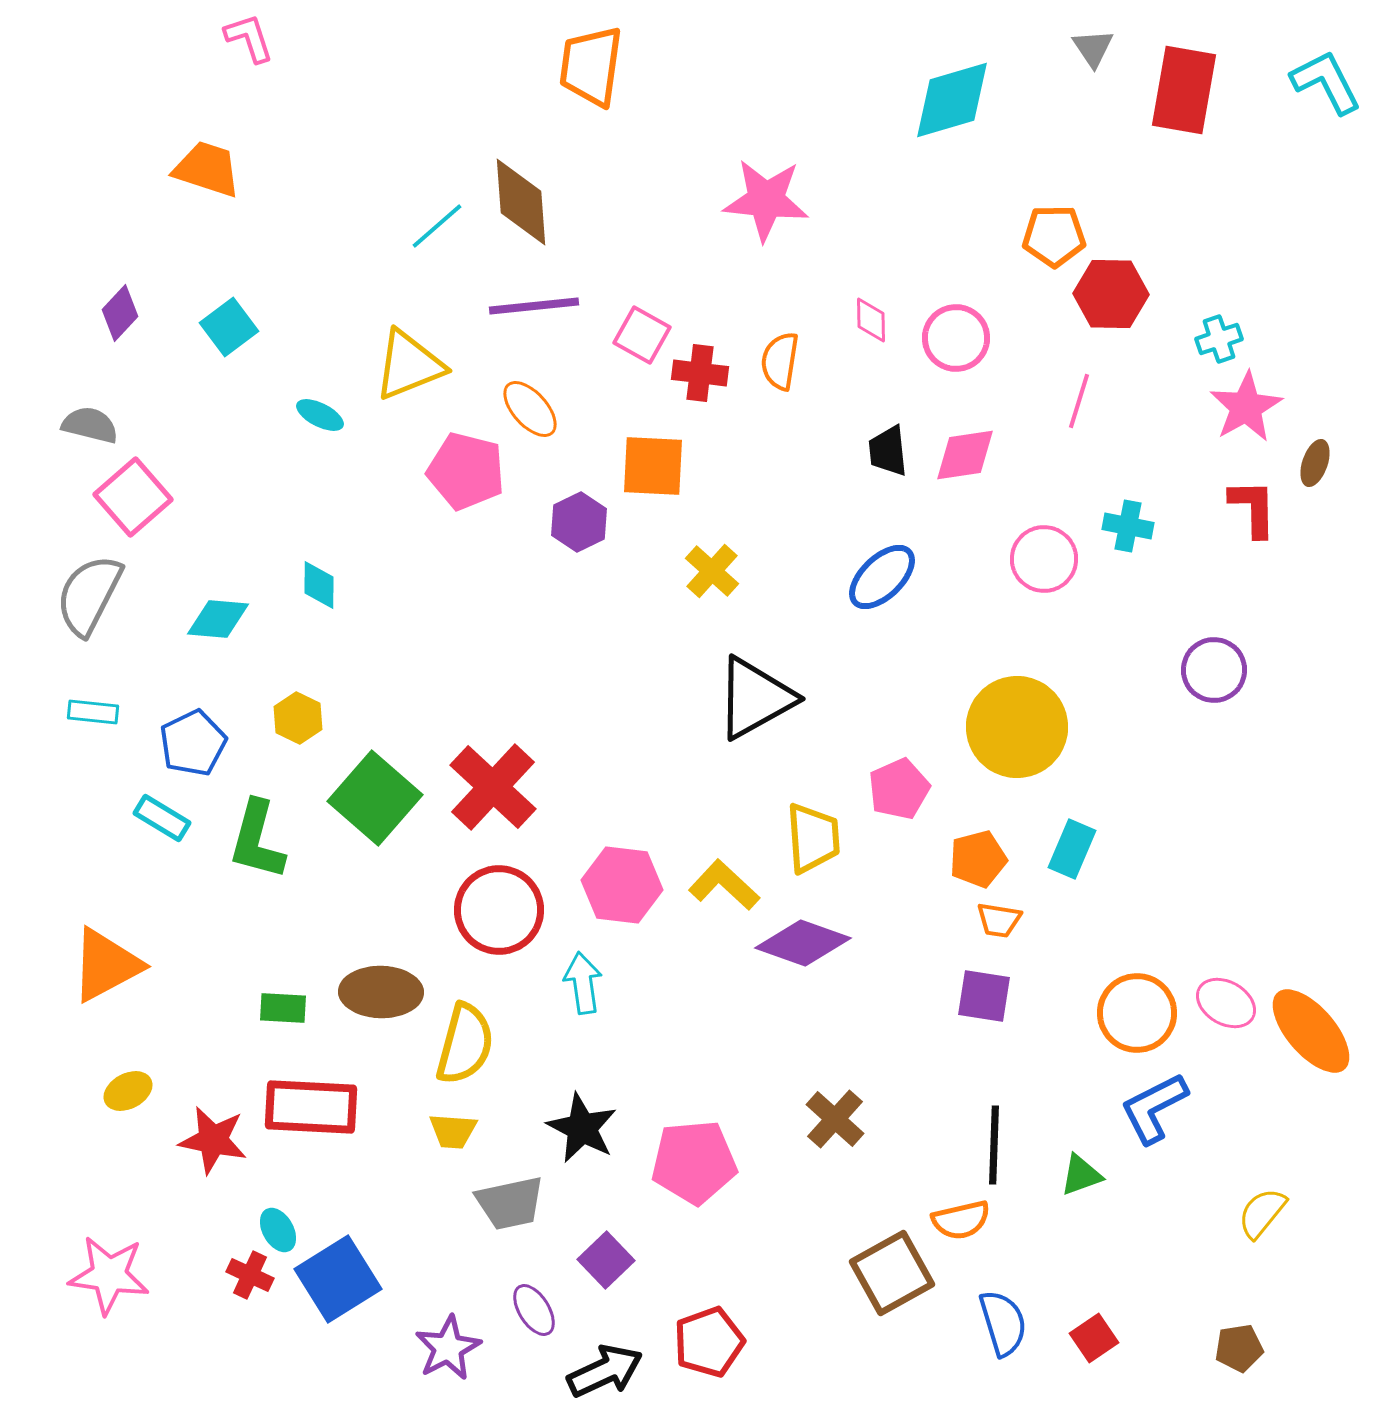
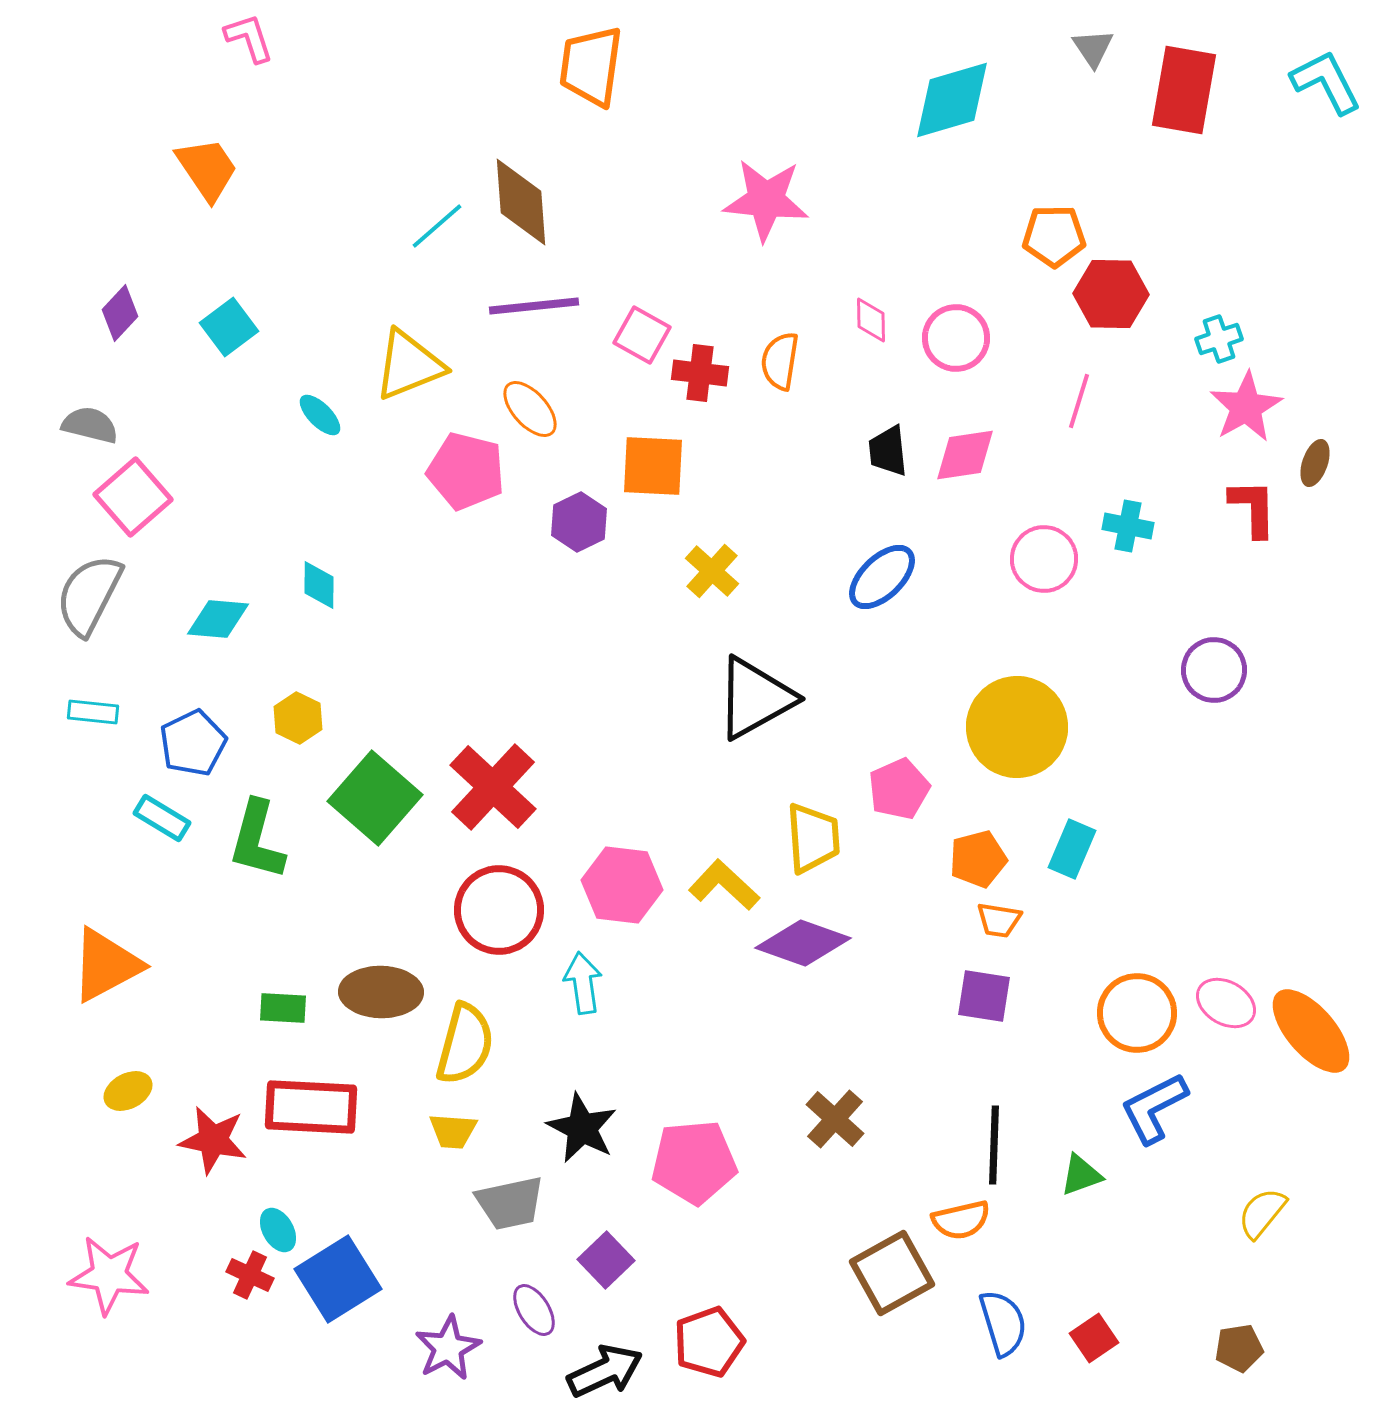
orange trapezoid at (207, 169): rotated 38 degrees clockwise
cyan ellipse at (320, 415): rotated 18 degrees clockwise
